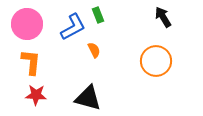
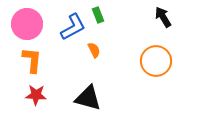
orange L-shape: moved 1 px right, 2 px up
